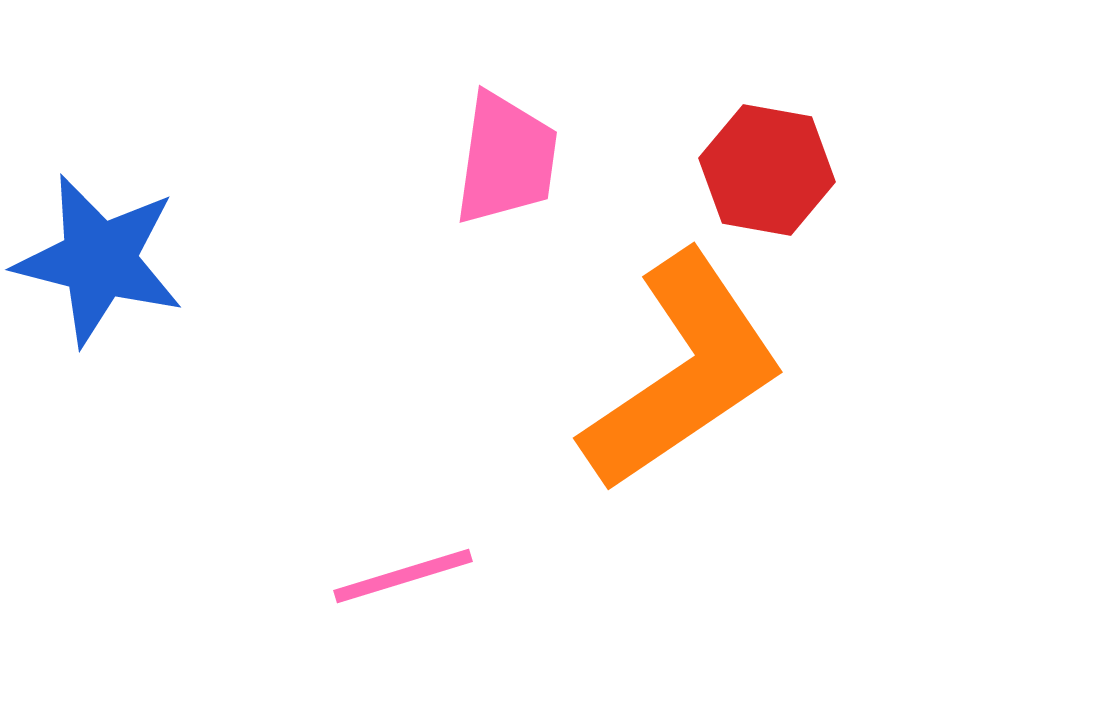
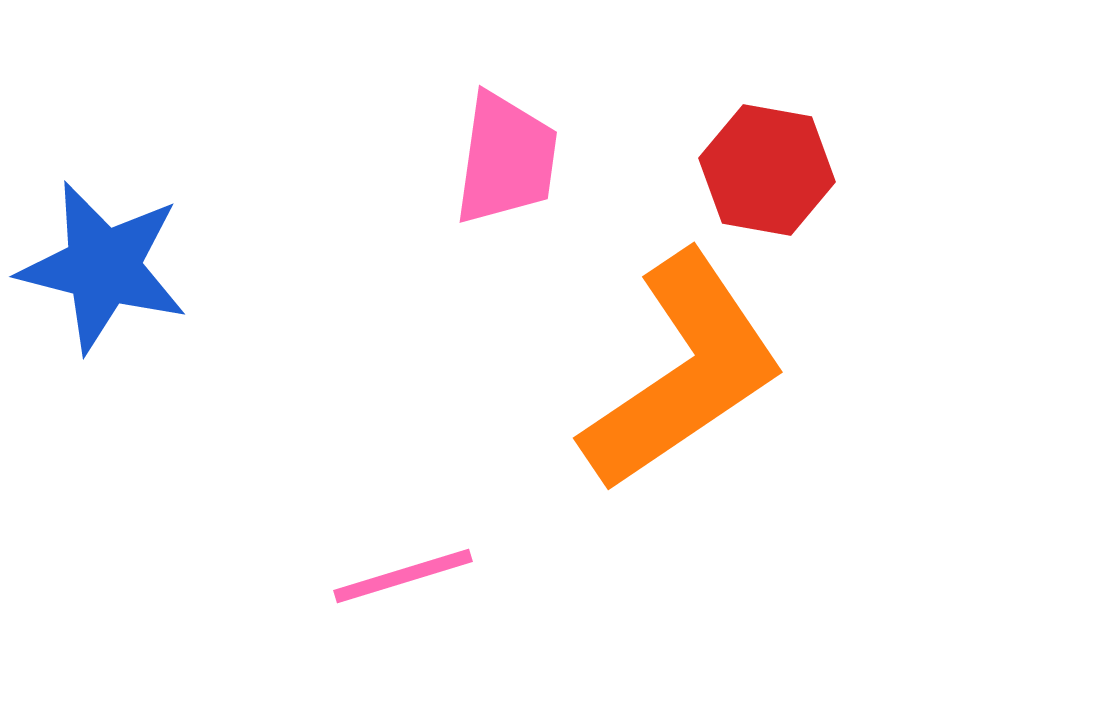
blue star: moved 4 px right, 7 px down
